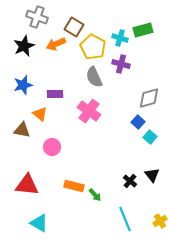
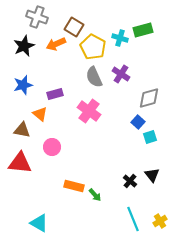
purple cross: moved 10 px down; rotated 18 degrees clockwise
purple rectangle: rotated 14 degrees counterclockwise
cyan square: rotated 32 degrees clockwise
red triangle: moved 7 px left, 22 px up
cyan line: moved 8 px right
